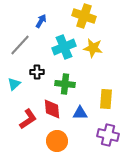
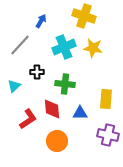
cyan triangle: moved 2 px down
